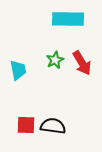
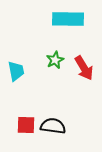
red arrow: moved 2 px right, 5 px down
cyan trapezoid: moved 2 px left, 1 px down
